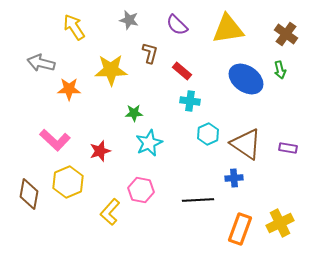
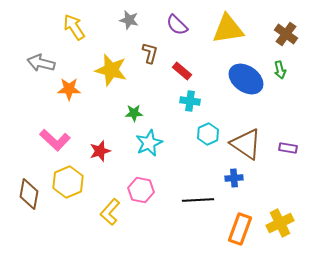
yellow star: rotated 16 degrees clockwise
